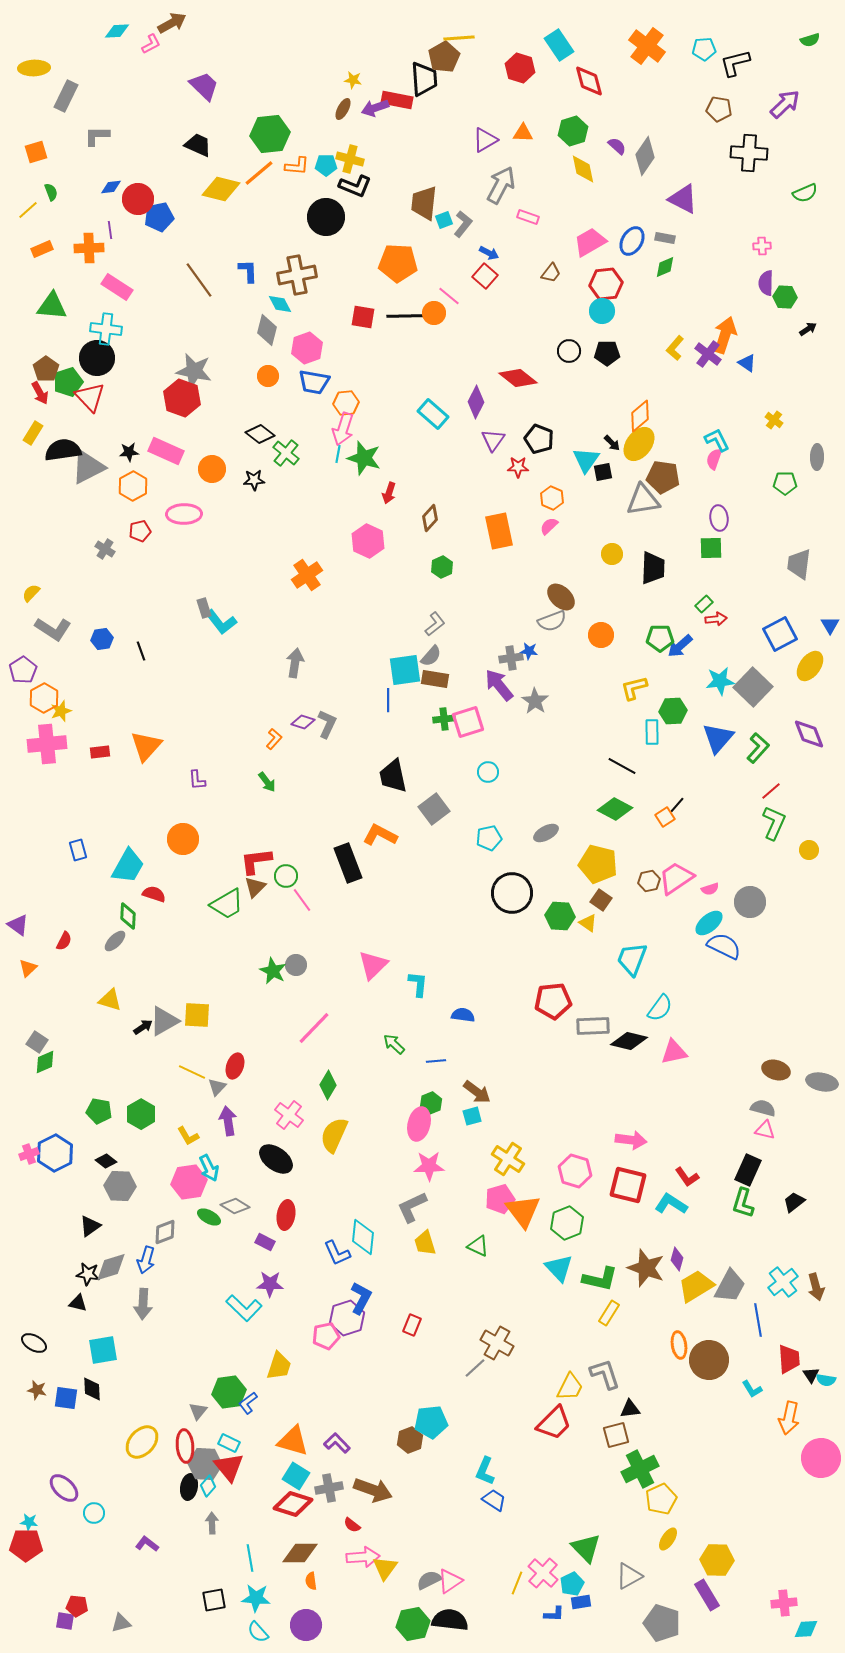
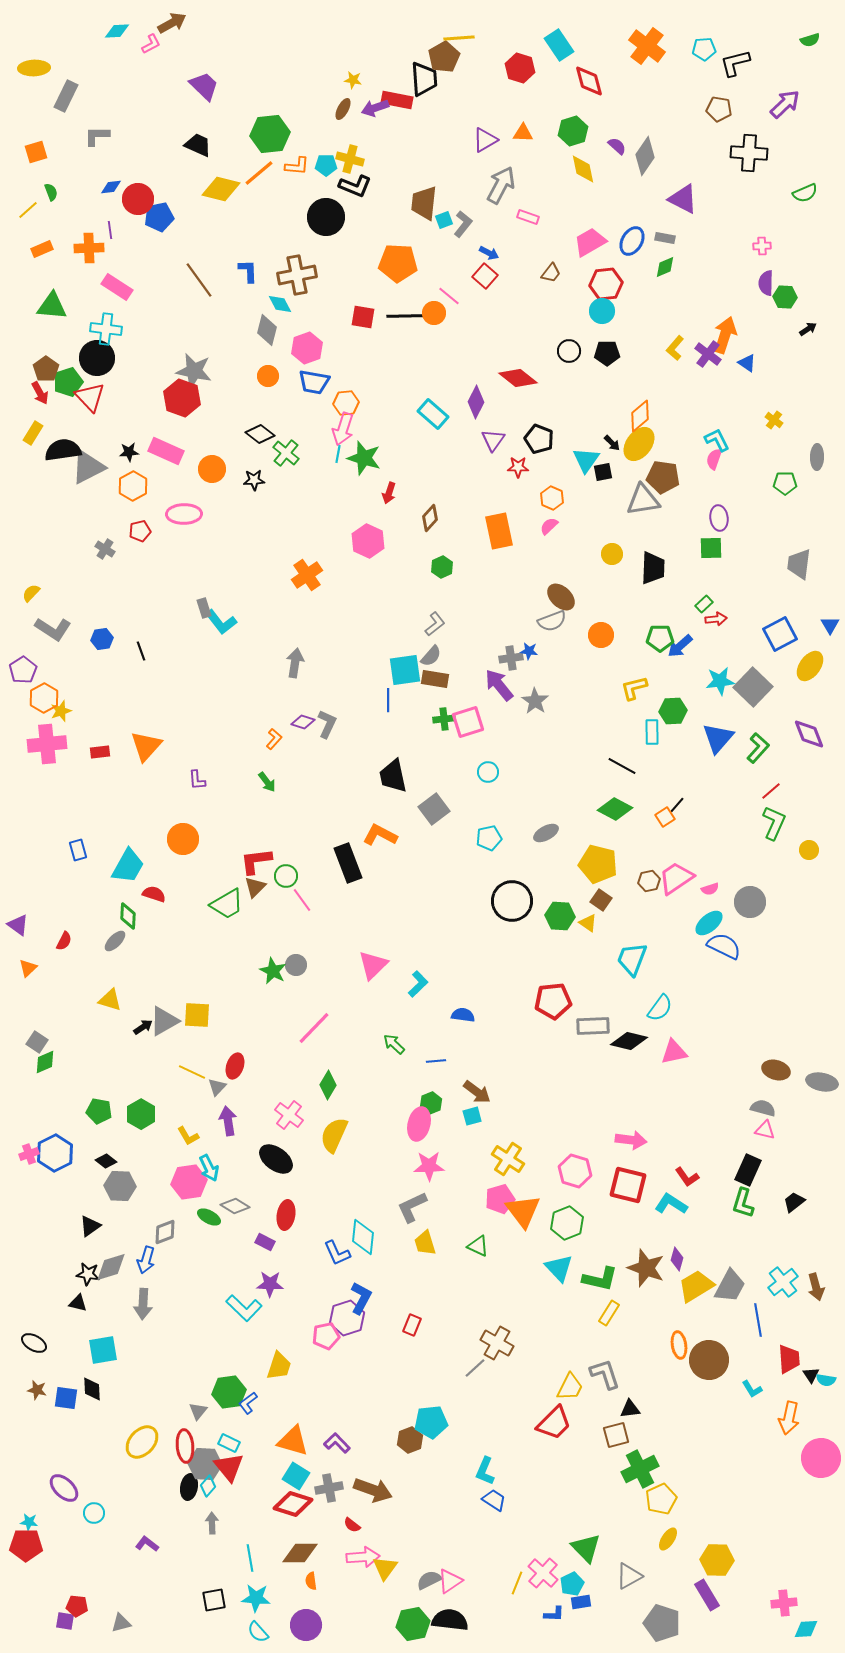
black circle at (512, 893): moved 8 px down
cyan L-shape at (418, 984): rotated 40 degrees clockwise
